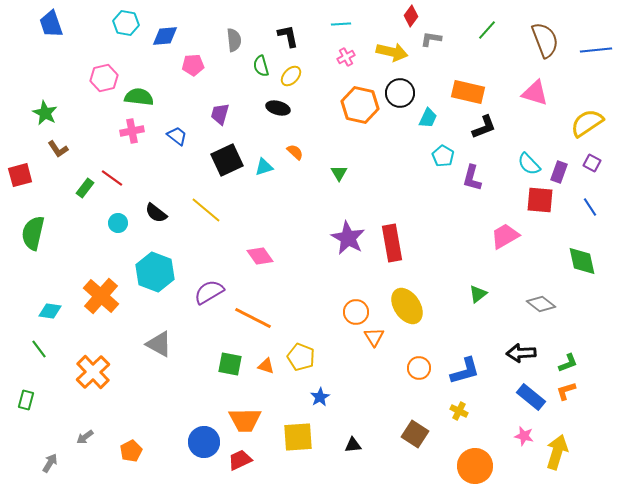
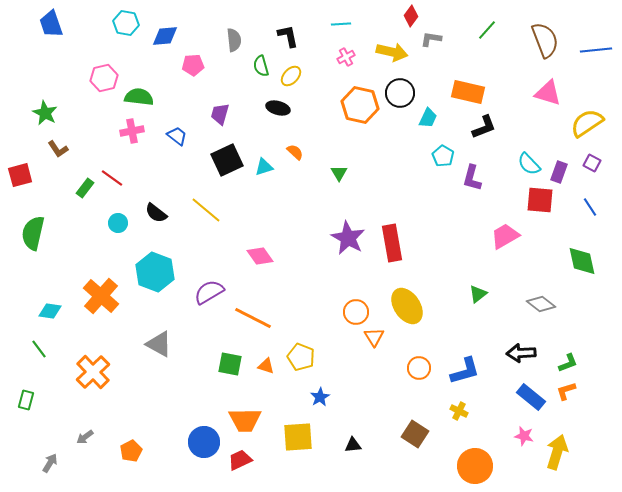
pink triangle at (535, 93): moved 13 px right
